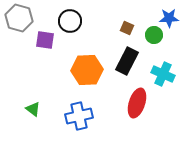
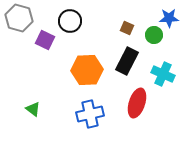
purple square: rotated 18 degrees clockwise
blue cross: moved 11 px right, 2 px up
